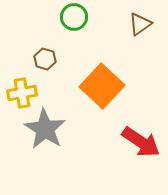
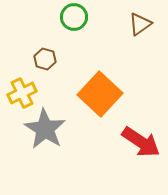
orange square: moved 2 px left, 8 px down
yellow cross: rotated 16 degrees counterclockwise
